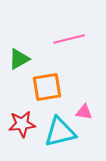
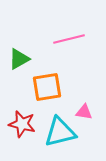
red star: rotated 20 degrees clockwise
